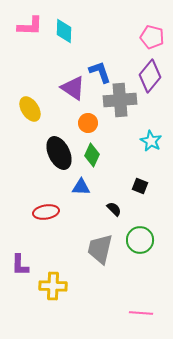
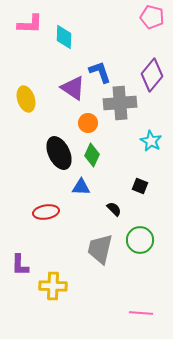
pink L-shape: moved 2 px up
cyan diamond: moved 6 px down
pink pentagon: moved 20 px up
purple diamond: moved 2 px right, 1 px up
gray cross: moved 3 px down
yellow ellipse: moved 4 px left, 10 px up; rotated 15 degrees clockwise
